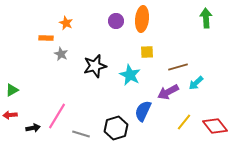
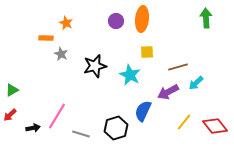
red arrow: rotated 40 degrees counterclockwise
